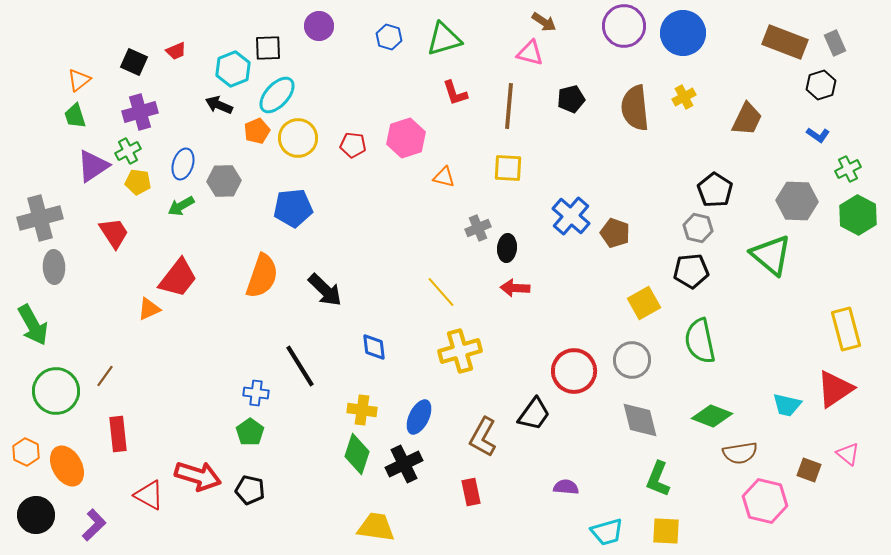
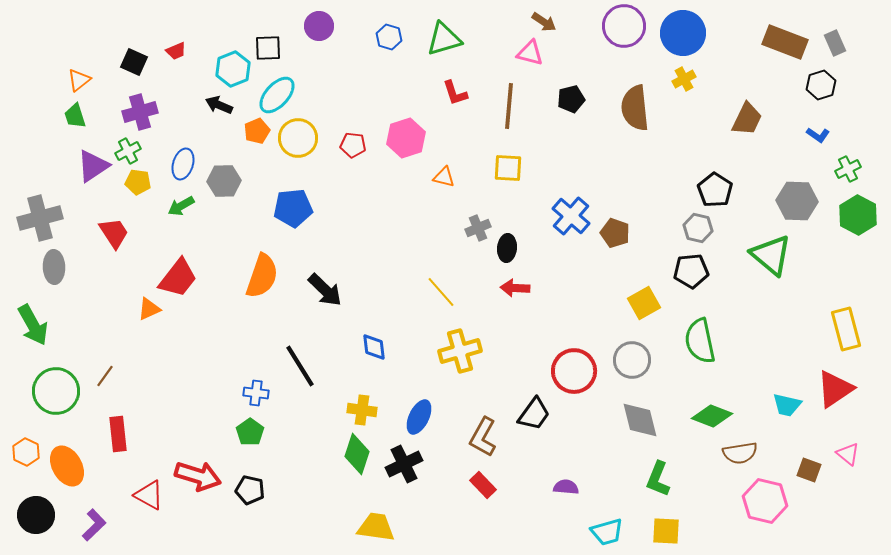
yellow cross at (684, 97): moved 18 px up
red rectangle at (471, 492): moved 12 px right, 7 px up; rotated 32 degrees counterclockwise
